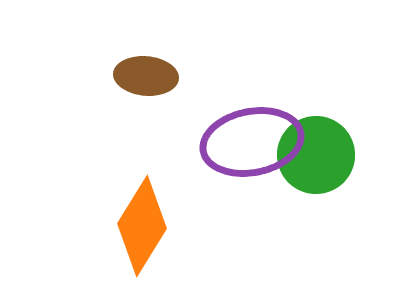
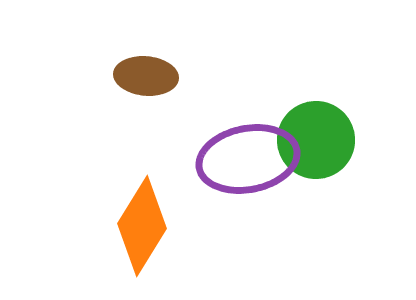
purple ellipse: moved 4 px left, 17 px down
green circle: moved 15 px up
